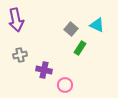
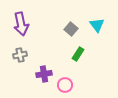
purple arrow: moved 5 px right, 4 px down
cyan triangle: rotated 28 degrees clockwise
green rectangle: moved 2 px left, 6 px down
purple cross: moved 4 px down; rotated 21 degrees counterclockwise
